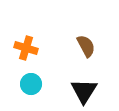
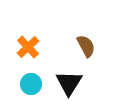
orange cross: moved 2 px right, 1 px up; rotated 30 degrees clockwise
black triangle: moved 15 px left, 8 px up
